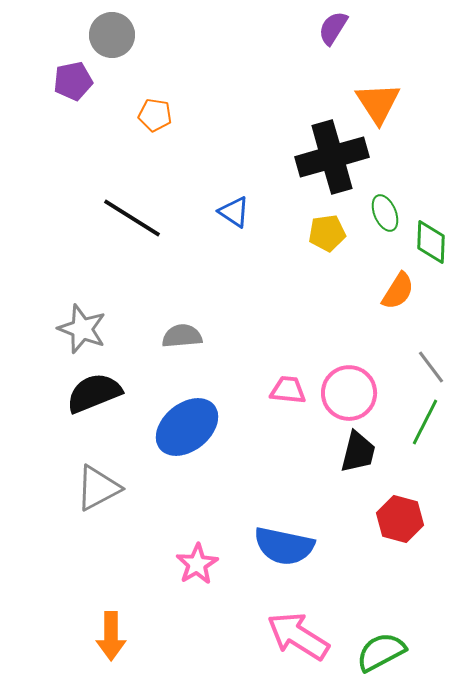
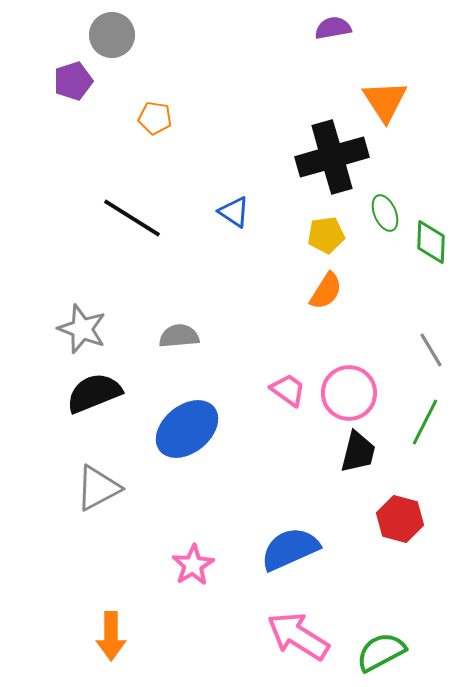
purple semicircle: rotated 48 degrees clockwise
purple pentagon: rotated 6 degrees counterclockwise
orange triangle: moved 7 px right, 2 px up
orange pentagon: moved 3 px down
yellow pentagon: moved 1 px left, 2 px down
orange semicircle: moved 72 px left
gray semicircle: moved 3 px left
gray line: moved 17 px up; rotated 6 degrees clockwise
pink trapezoid: rotated 30 degrees clockwise
blue ellipse: moved 2 px down
blue semicircle: moved 6 px right, 3 px down; rotated 144 degrees clockwise
pink star: moved 4 px left, 1 px down
